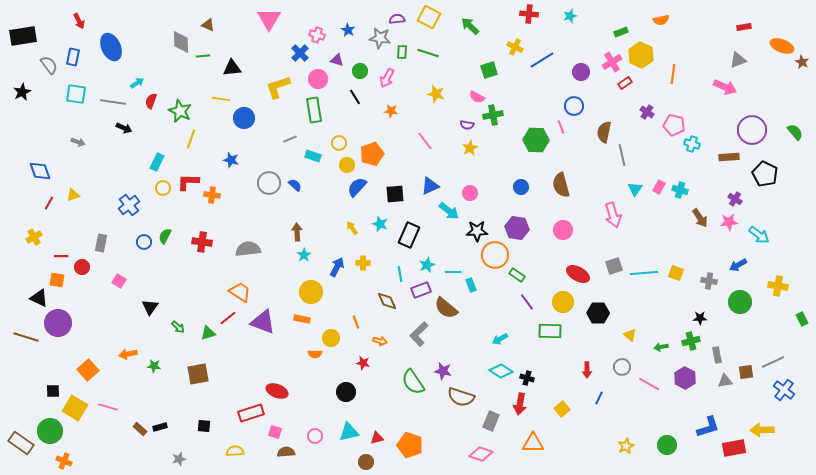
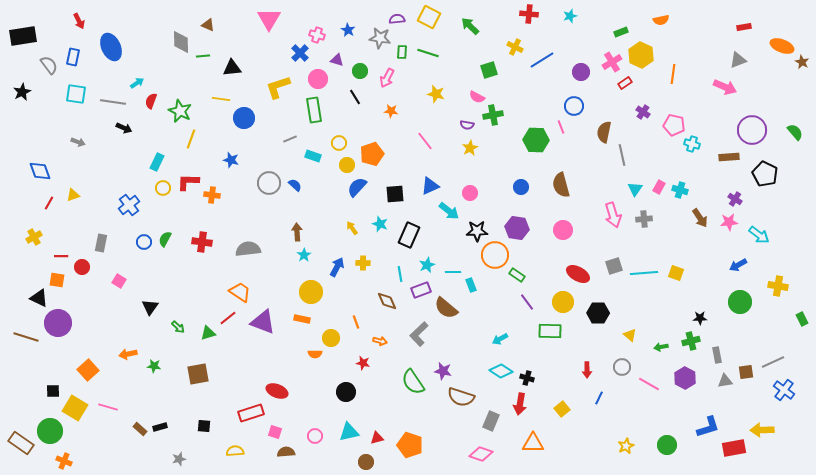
purple cross at (647, 112): moved 4 px left
green semicircle at (165, 236): moved 3 px down
gray cross at (709, 281): moved 65 px left, 62 px up; rotated 14 degrees counterclockwise
